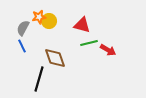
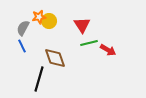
red triangle: rotated 42 degrees clockwise
